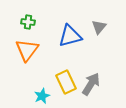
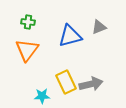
gray triangle: rotated 28 degrees clockwise
gray arrow: rotated 45 degrees clockwise
cyan star: rotated 21 degrees clockwise
